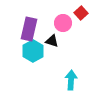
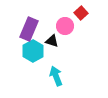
pink circle: moved 2 px right, 3 px down
purple rectangle: rotated 10 degrees clockwise
cyan arrow: moved 15 px left, 4 px up; rotated 24 degrees counterclockwise
